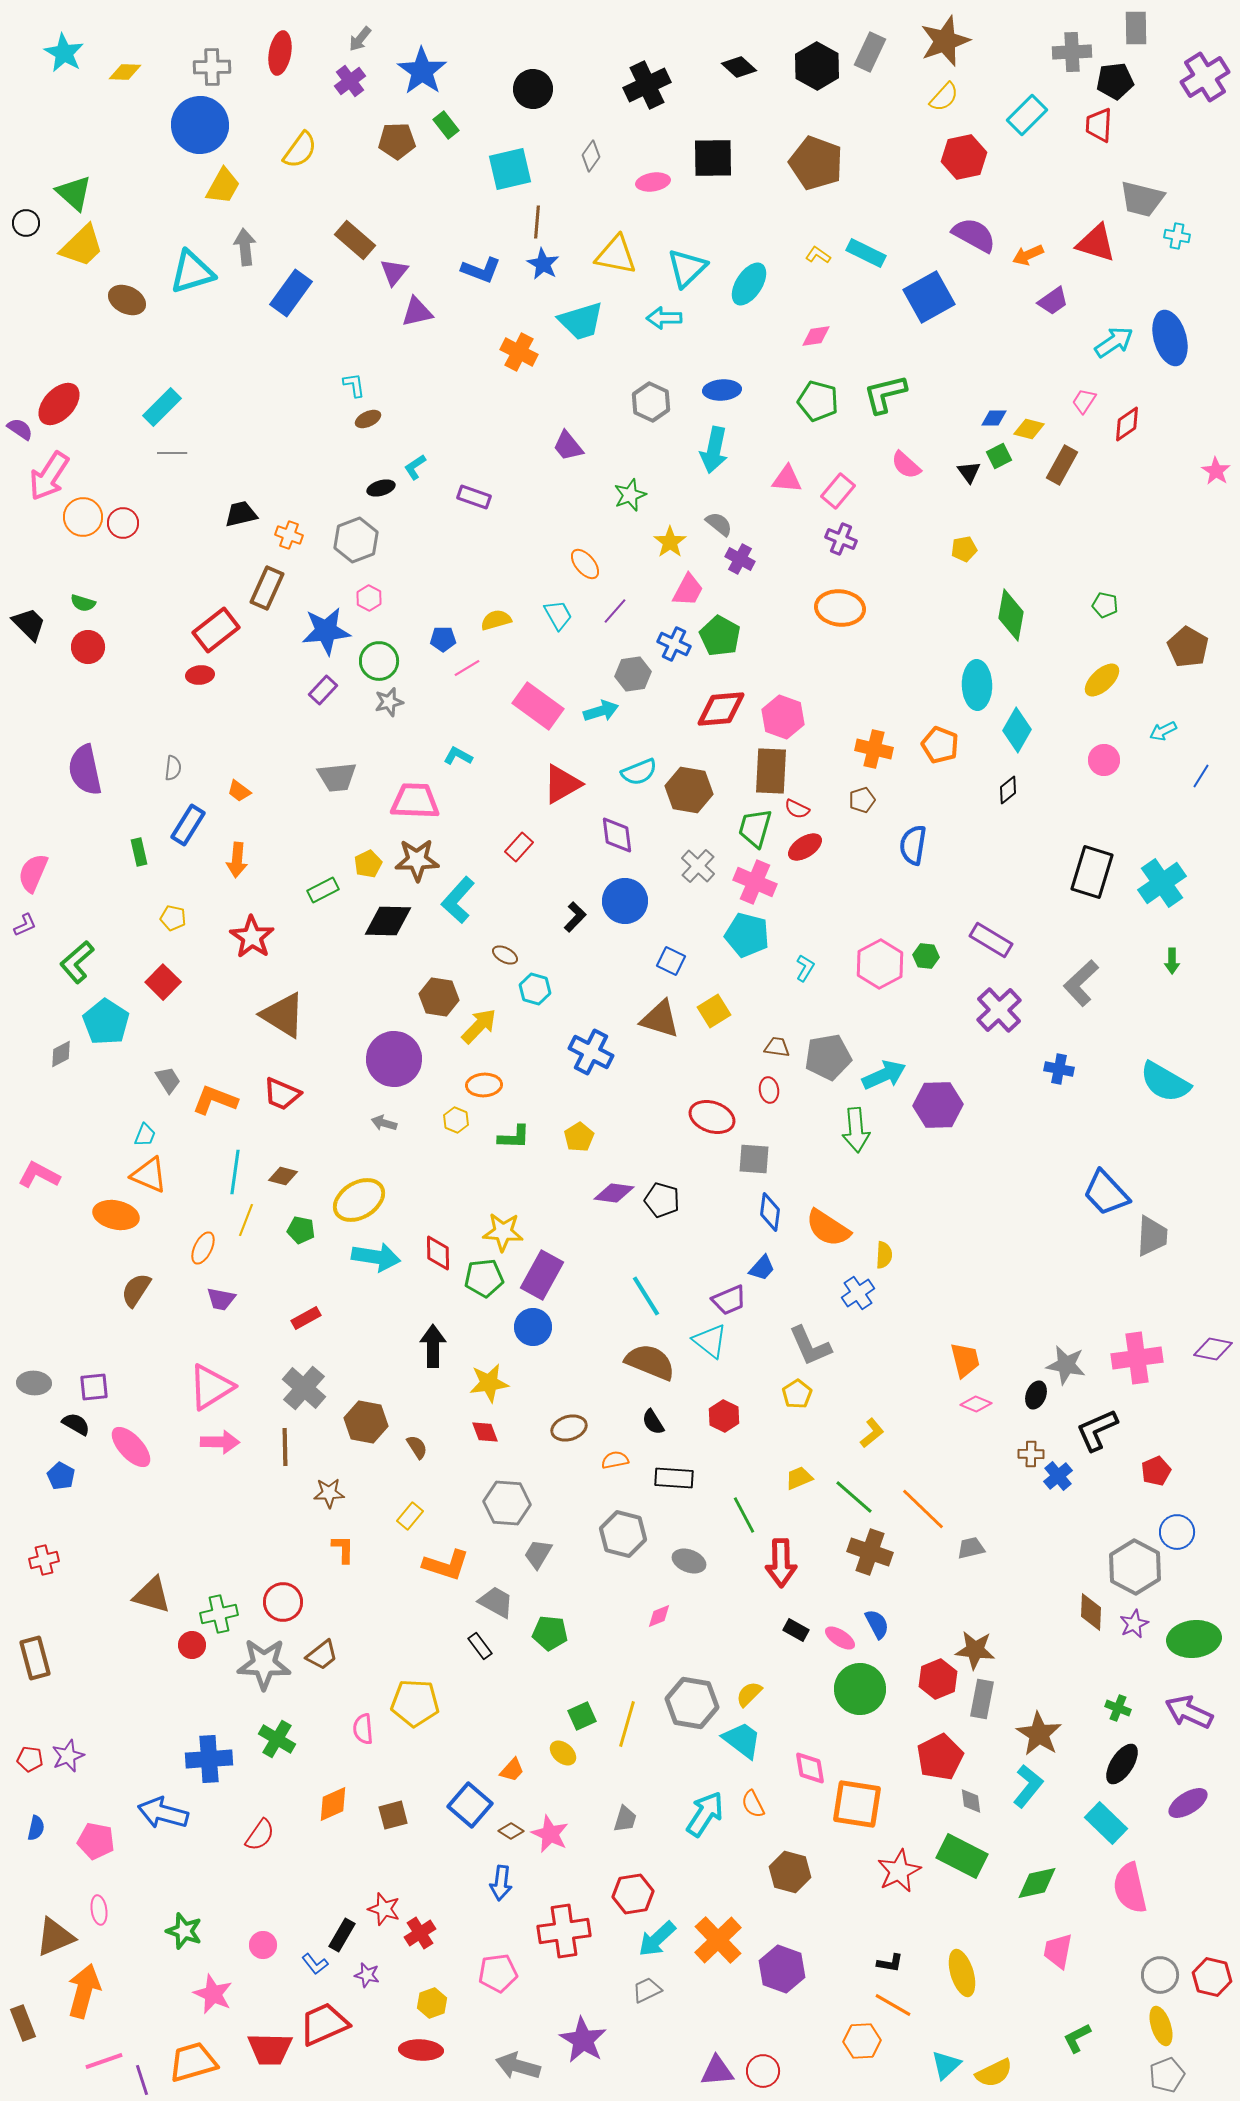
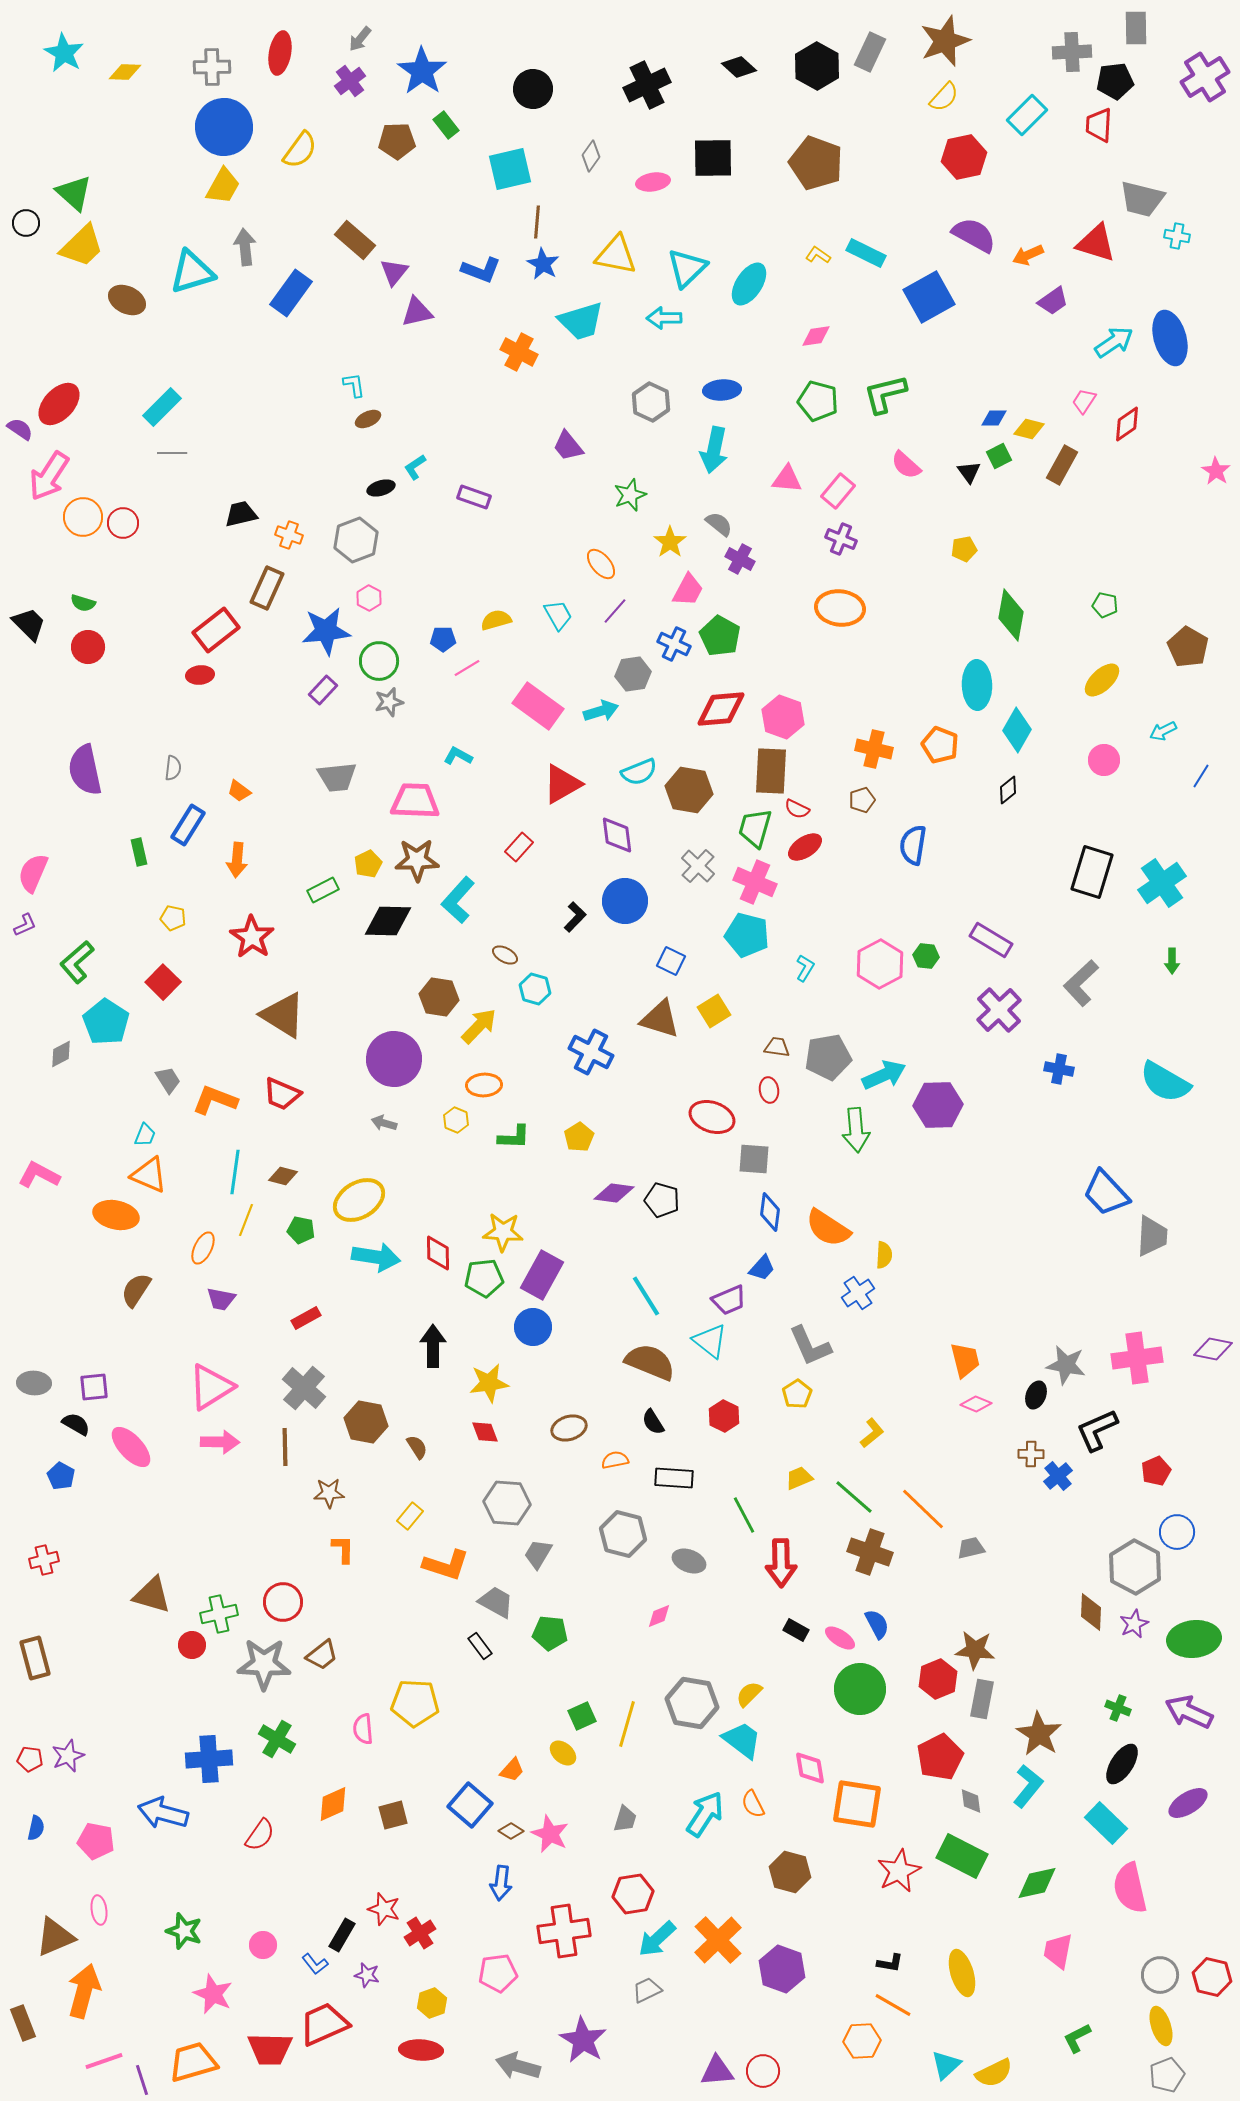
blue circle at (200, 125): moved 24 px right, 2 px down
orange ellipse at (585, 564): moved 16 px right
